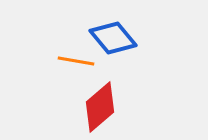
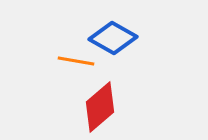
blue diamond: rotated 21 degrees counterclockwise
